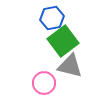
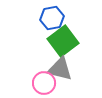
gray triangle: moved 10 px left, 3 px down
